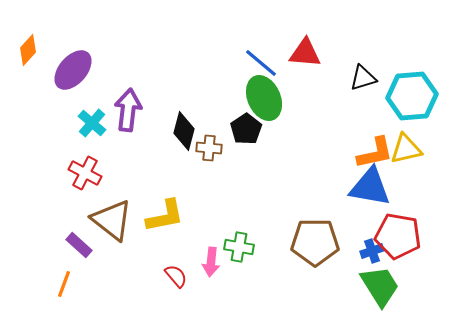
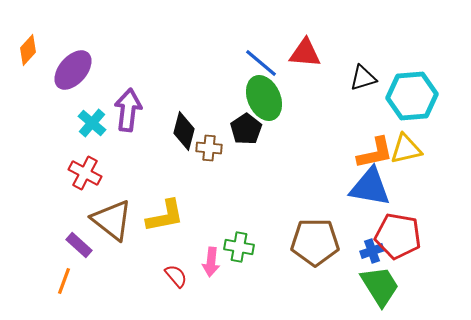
orange line: moved 3 px up
